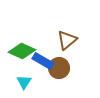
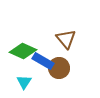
brown triangle: moved 1 px left, 1 px up; rotated 30 degrees counterclockwise
green diamond: moved 1 px right
